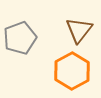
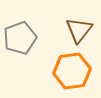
orange hexagon: rotated 21 degrees clockwise
